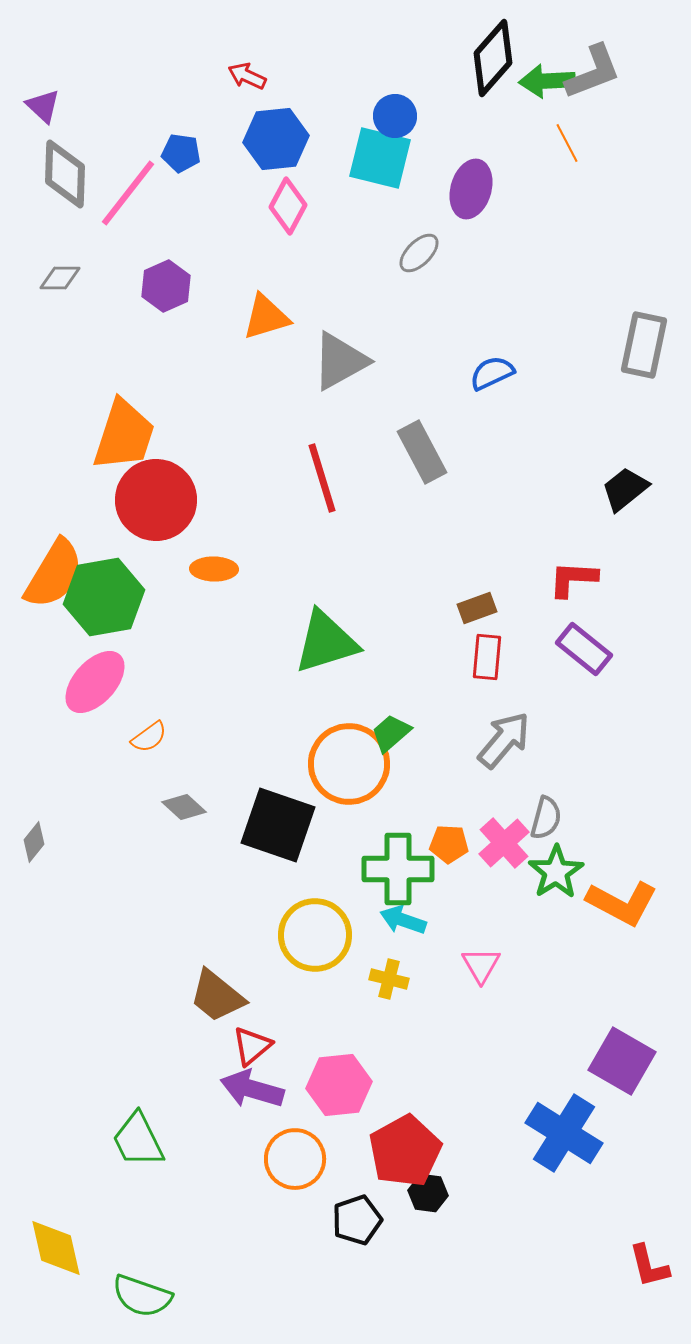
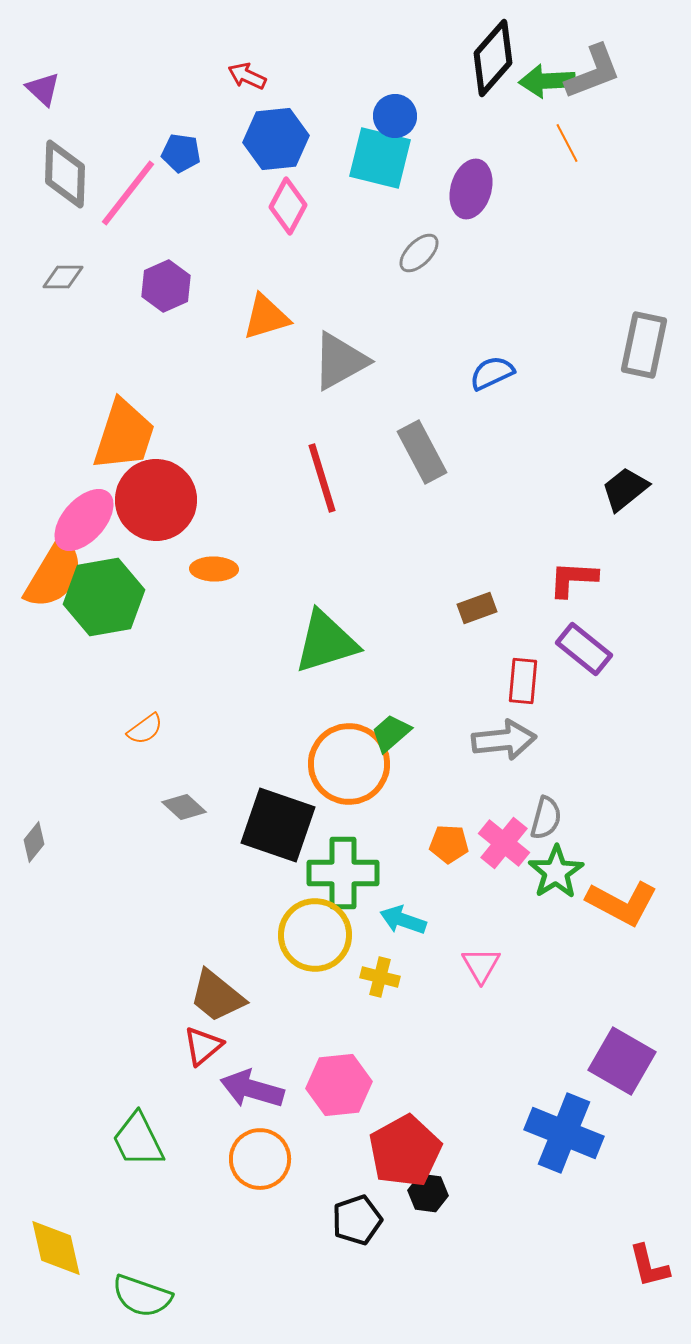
purple triangle at (43, 106): moved 17 px up
gray diamond at (60, 278): moved 3 px right, 1 px up
red rectangle at (487, 657): moved 36 px right, 24 px down
pink ellipse at (95, 682): moved 11 px left, 162 px up
orange semicircle at (149, 737): moved 4 px left, 8 px up
gray arrow at (504, 740): rotated 44 degrees clockwise
pink cross at (504, 843): rotated 9 degrees counterclockwise
green cross at (398, 869): moved 55 px left, 4 px down
yellow cross at (389, 979): moved 9 px left, 2 px up
red triangle at (252, 1046): moved 49 px left
blue cross at (564, 1133): rotated 10 degrees counterclockwise
orange circle at (295, 1159): moved 35 px left
